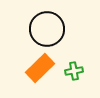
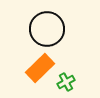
green cross: moved 8 px left, 11 px down; rotated 18 degrees counterclockwise
